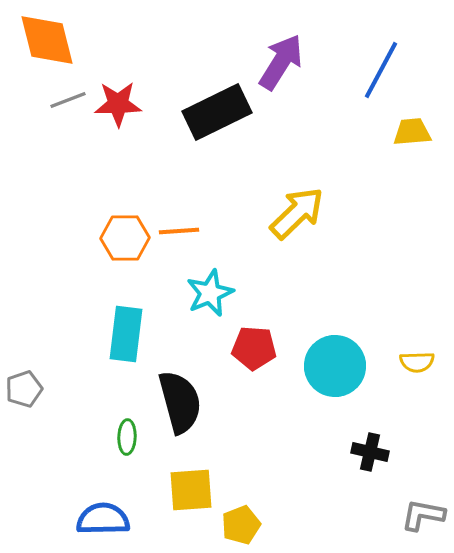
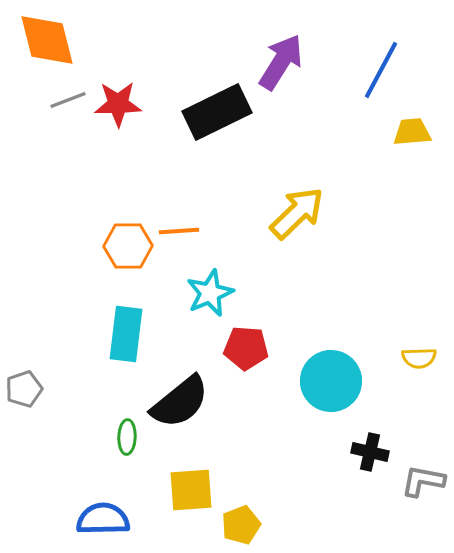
orange hexagon: moved 3 px right, 8 px down
red pentagon: moved 8 px left
yellow semicircle: moved 2 px right, 4 px up
cyan circle: moved 4 px left, 15 px down
black semicircle: rotated 66 degrees clockwise
gray L-shape: moved 34 px up
